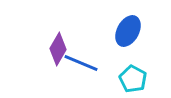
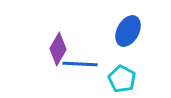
blue line: moved 1 px left, 1 px down; rotated 20 degrees counterclockwise
cyan pentagon: moved 11 px left
